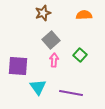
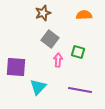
gray square: moved 1 px left, 1 px up; rotated 12 degrees counterclockwise
green square: moved 2 px left, 3 px up; rotated 24 degrees counterclockwise
pink arrow: moved 4 px right
purple square: moved 2 px left, 1 px down
cyan triangle: rotated 18 degrees clockwise
purple line: moved 9 px right, 3 px up
